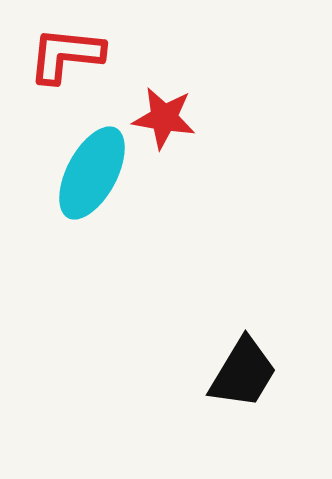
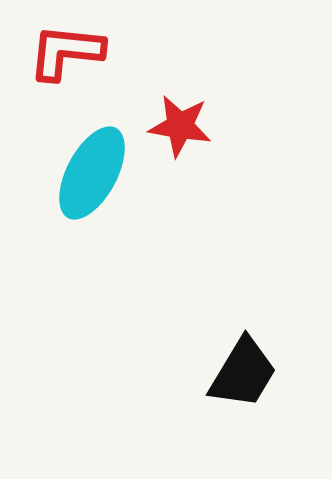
red L-shape: moved 3 px up
red star: moved 16 px right, 8 px down
